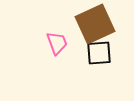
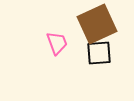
brown square: moved 2 px right
